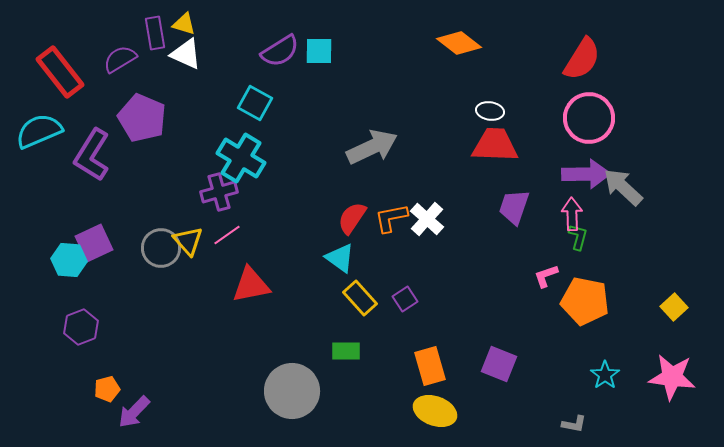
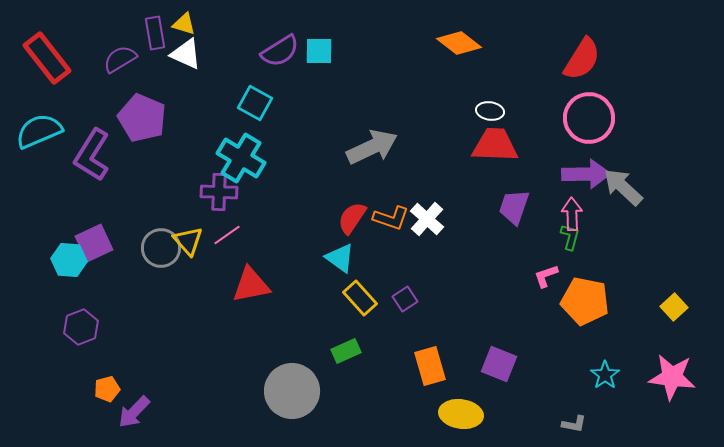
red rectangle at (60, 72): moved 13 px left, 14 px up
purple cross at (219, 192): rotated 18 degrees clockwise
orange L-shape at (391, 218): rotated 150 degrees counterclockwise
green L-shape at (578, 237): moved 8 px left
green rectangle at (346, 351): rotated 24 degrees counterclockwise
yellow ellipse at (435, 411): moved 26 px right, 3 px down; rotated 12 degrees counterclockwise
